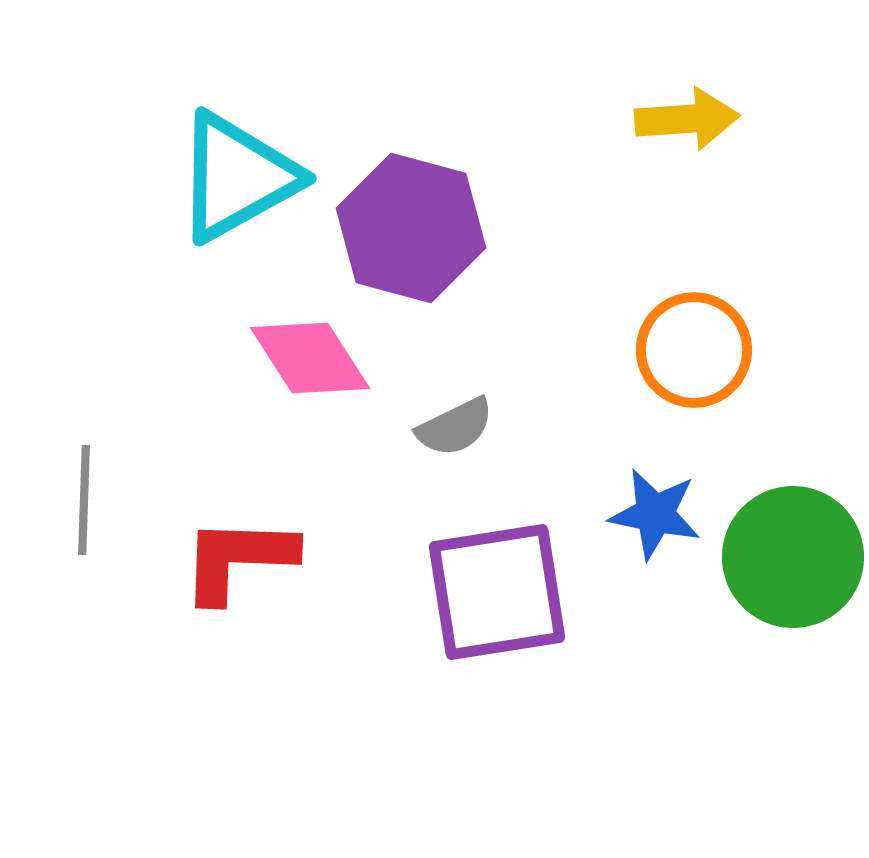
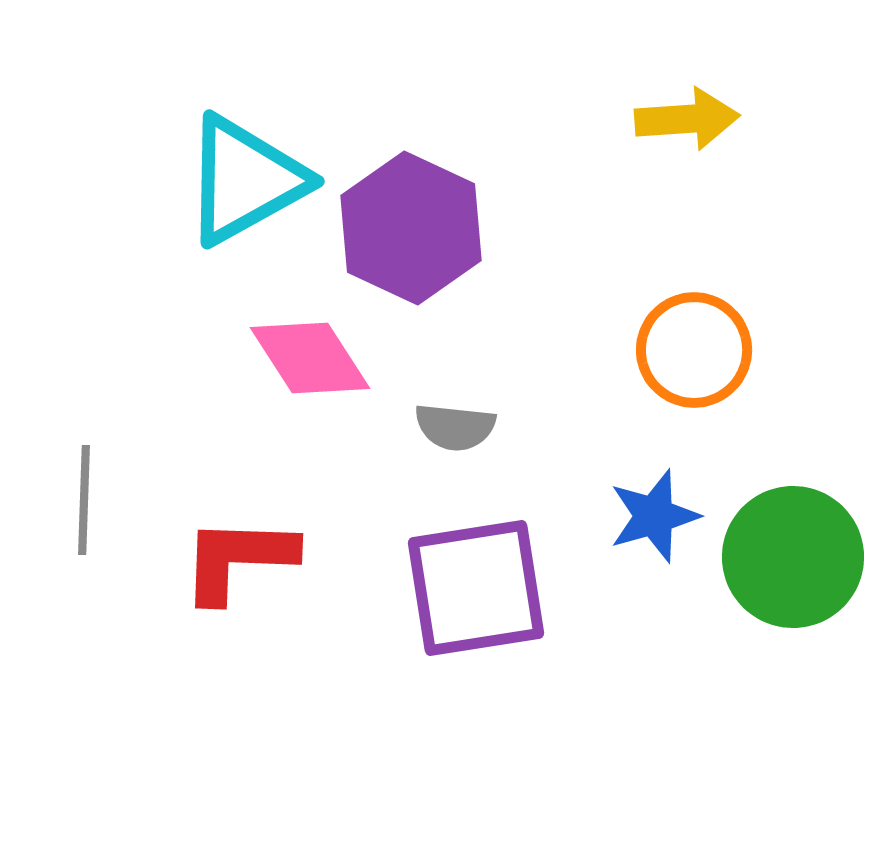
cyan triangle: moved 8 px right, 3 px down
purple hexagon: rotated 10 degrees clockwise
gray semicircle: rotated 32 degrees clockwise
blue star: moved 1 px left, 2 px down; rotated 28 degrees counterclockwise
purple square: moved 21 px left, 4 px up
